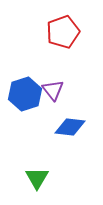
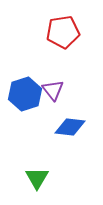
red pentagon: rotated 12 degrees clockwise
